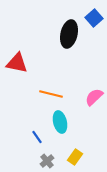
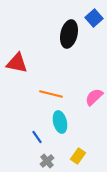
yellow rectangle: moved 3 px right, 1 px up
